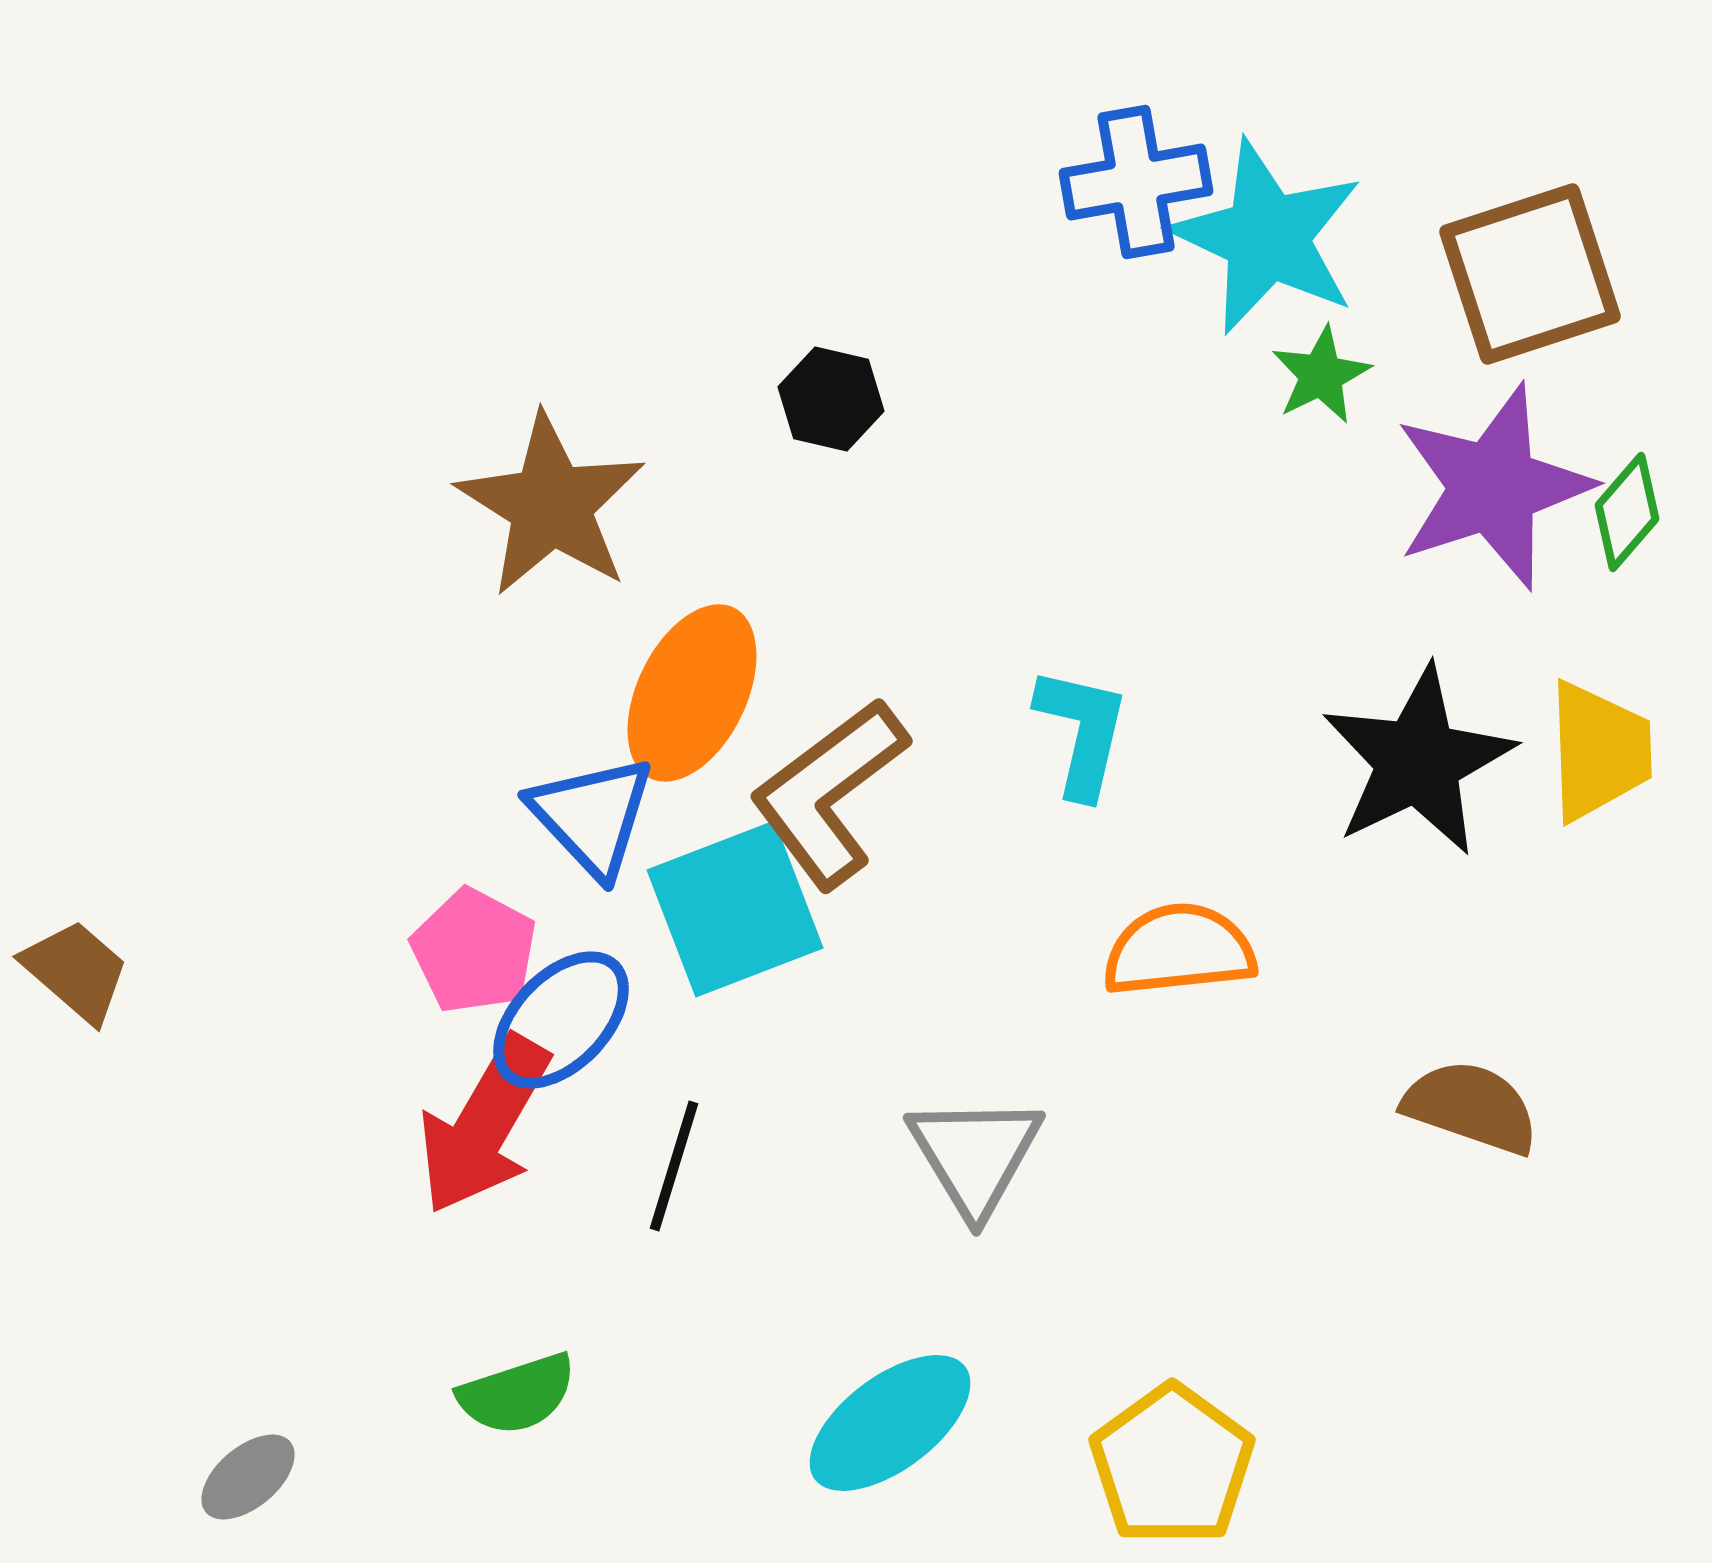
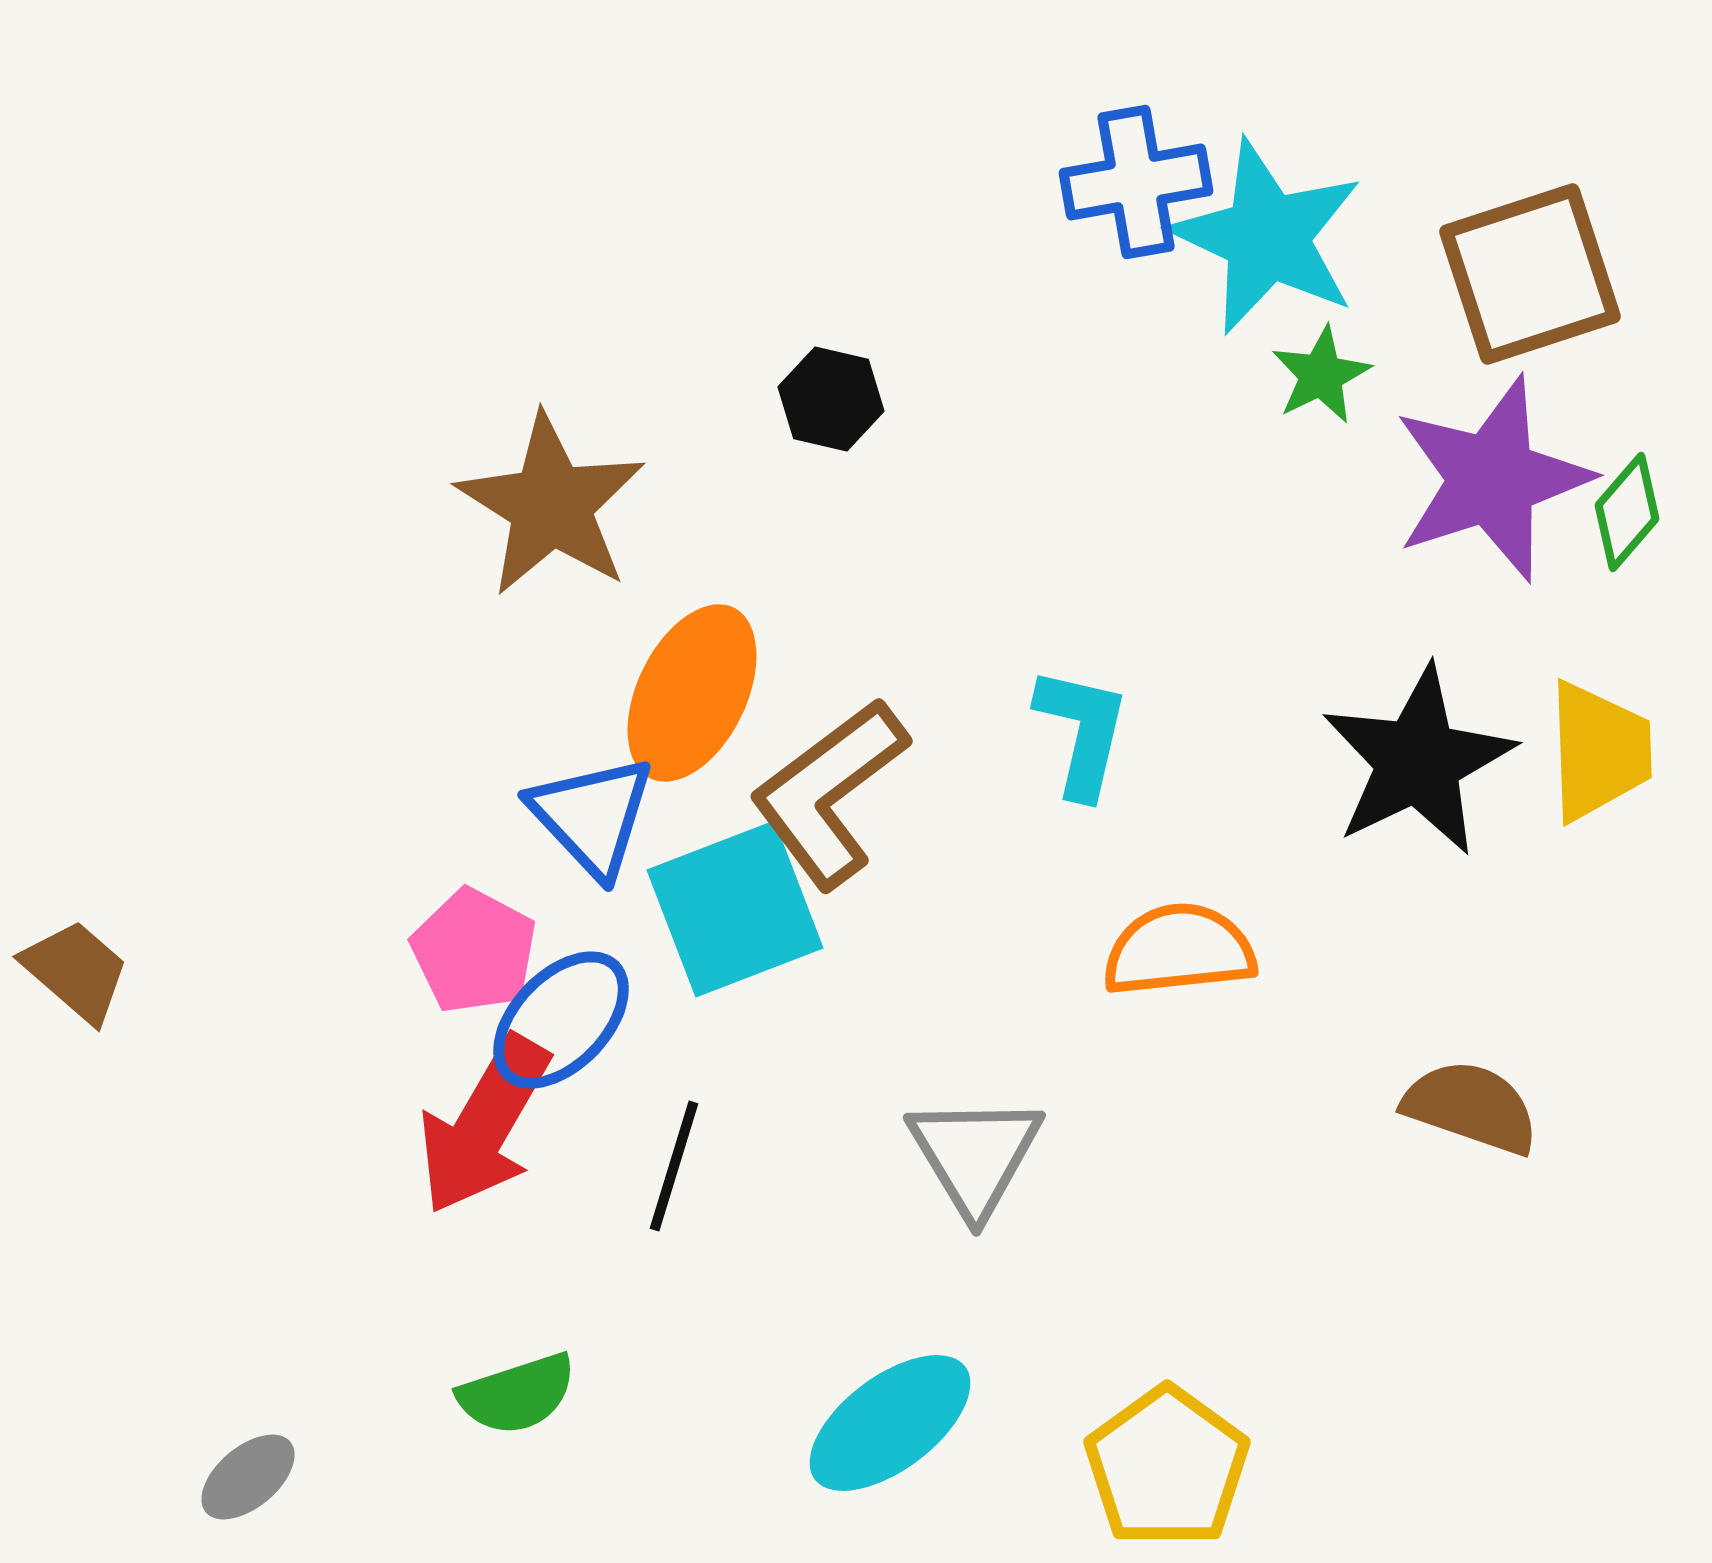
purple star: moved 1 px left, 8 px up
yellow pentagon: moved 5 px left, 2 px down
